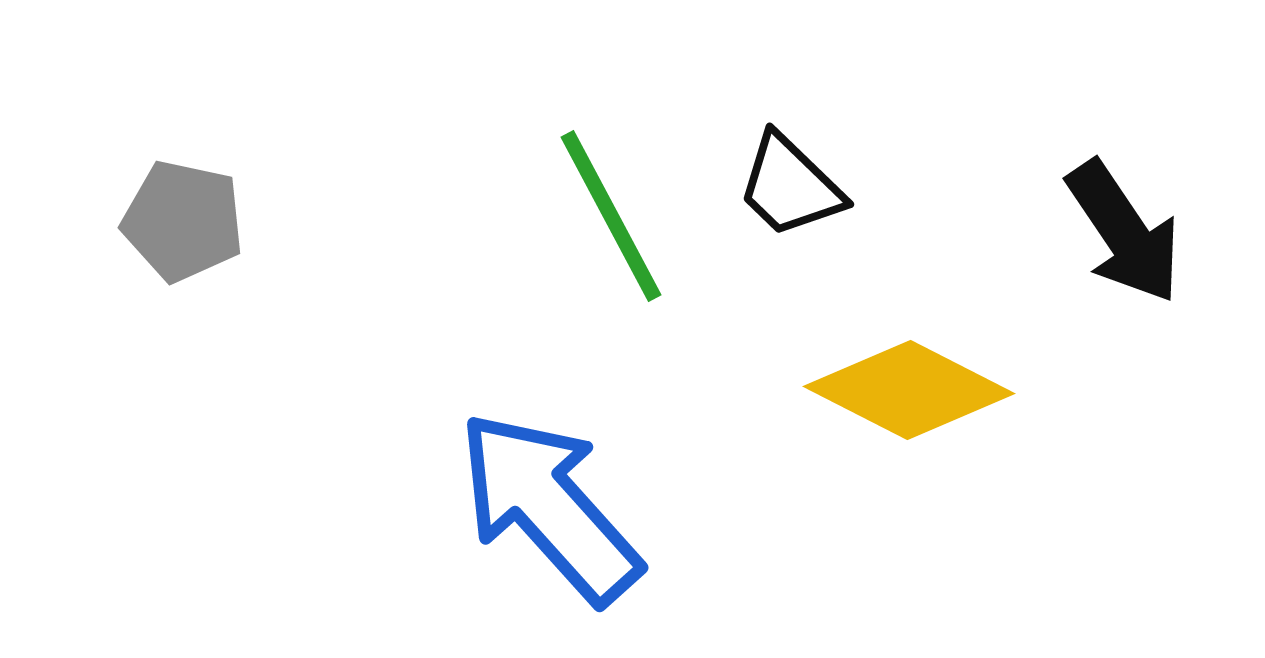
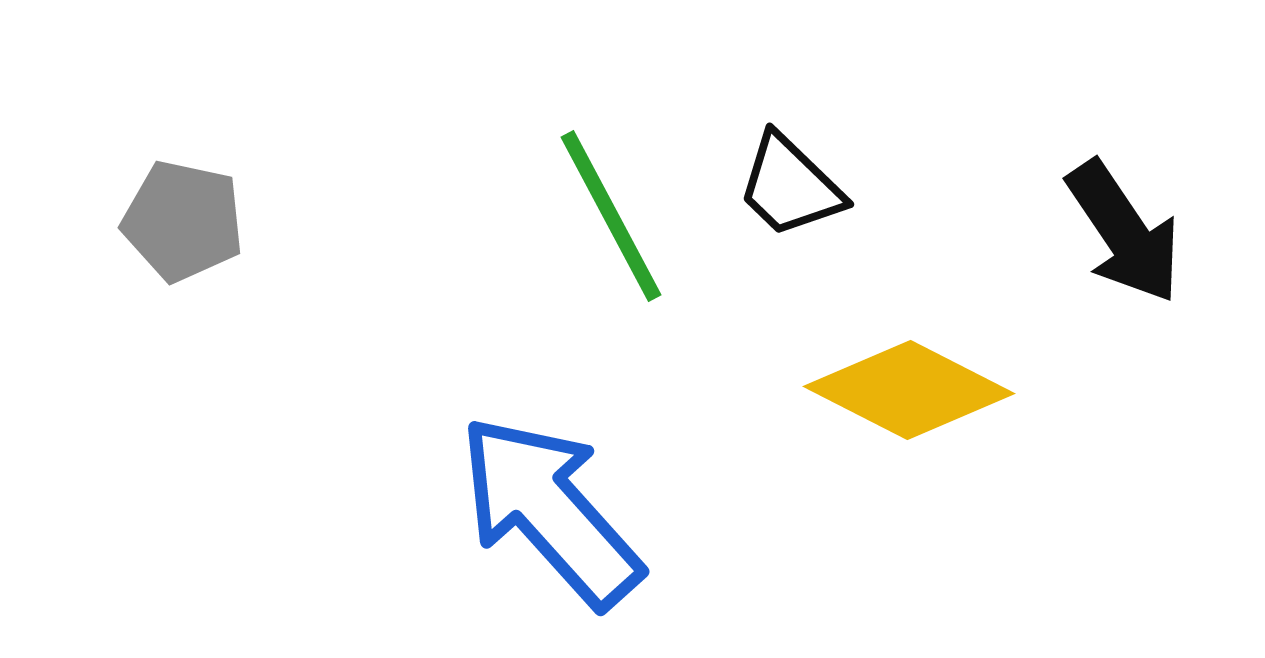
blue arrow: moved 1 px right, 4 px down
